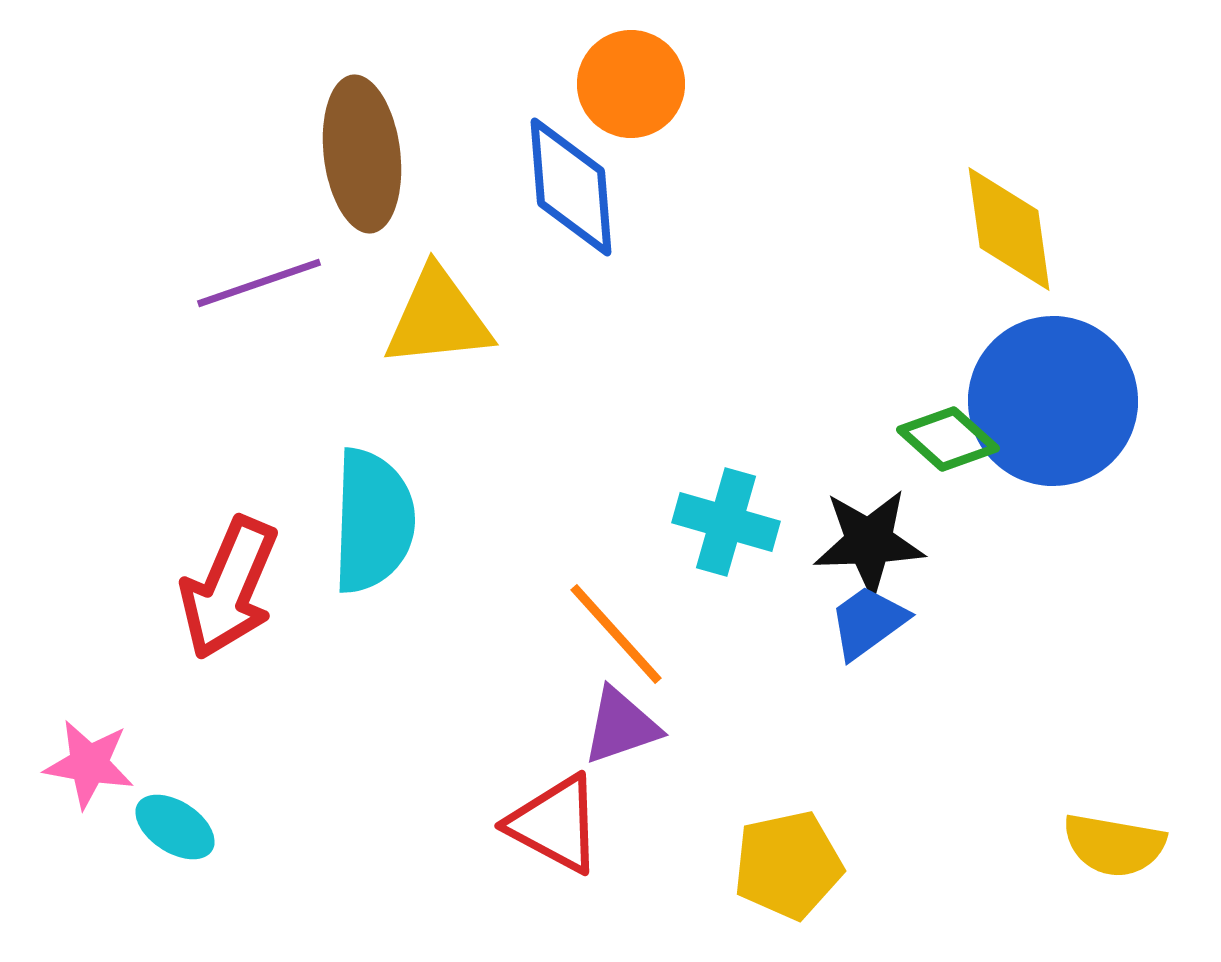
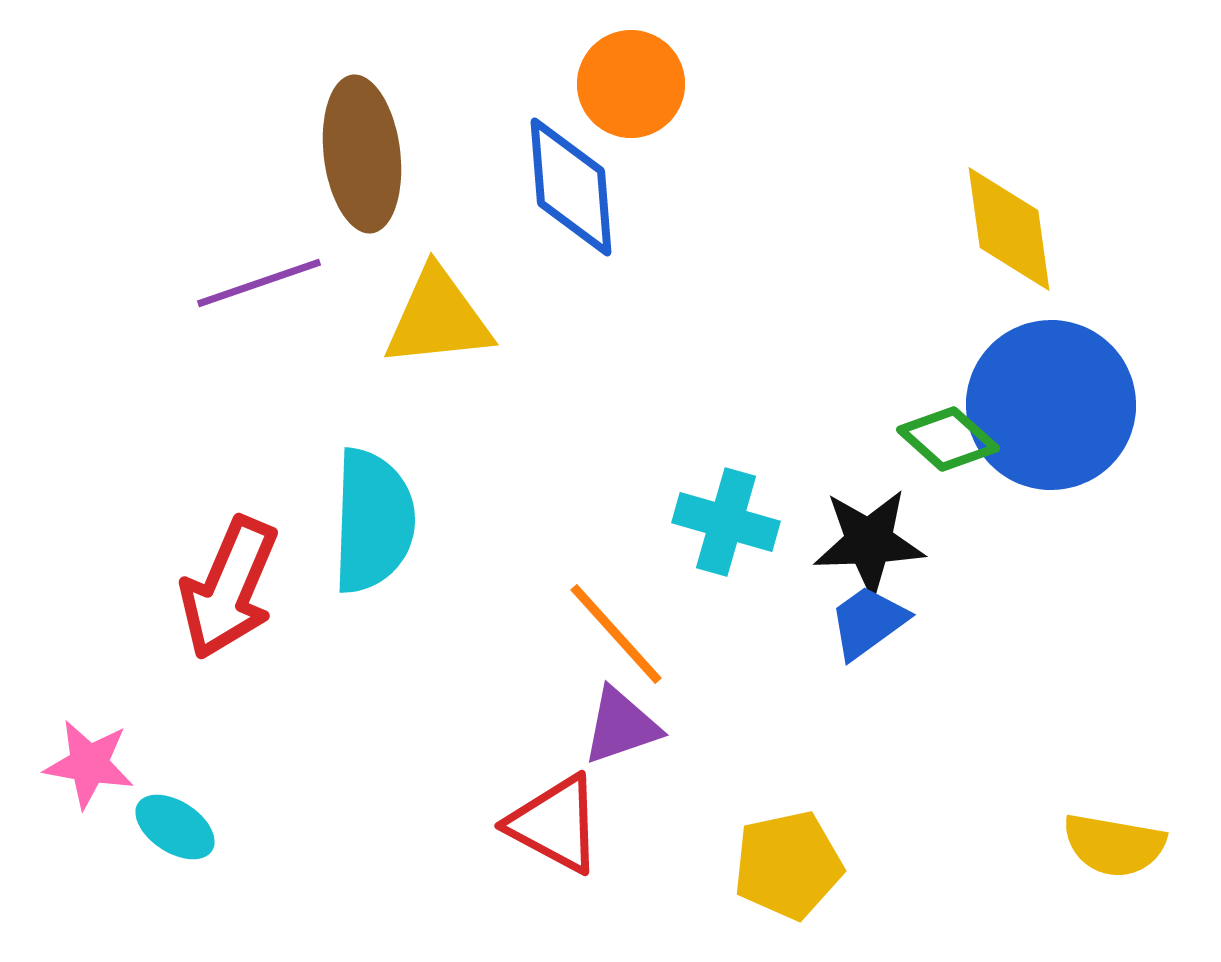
blue circle: moved 2 px left, 4 px down
